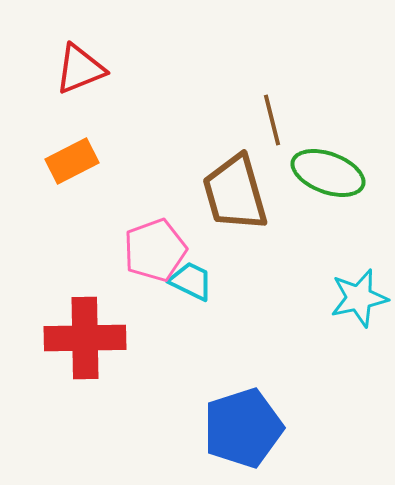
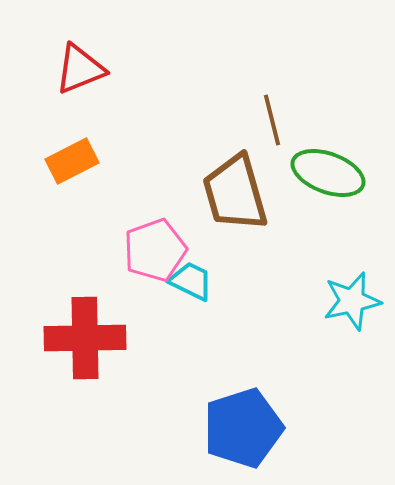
cyan star: moved 7 px left, 3 px down
